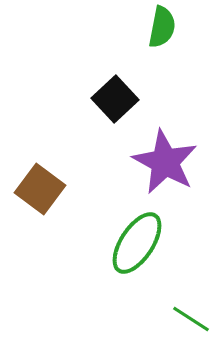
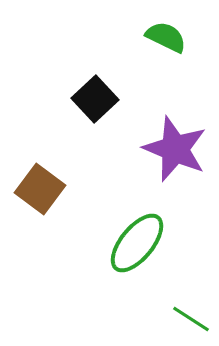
green semicircle: moved 4 px right, 10 px down; rotated 75 degrees counterclockwise
black square: moved 20 px left
purple star: moved 10 px right, 13 px up; rotated 6 degrees counterclockwise
green ellipse: rotated 6 degrees clockwise
